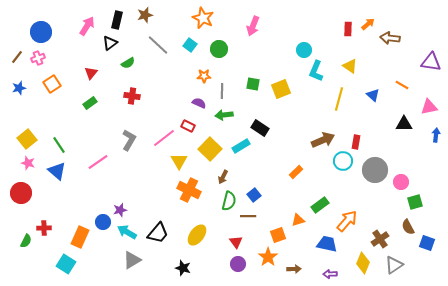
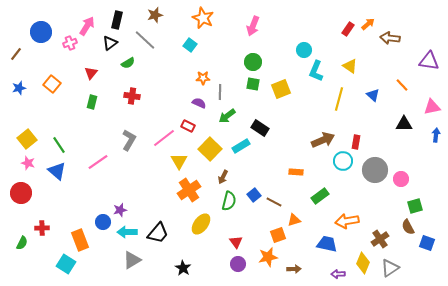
brown star at (145, 15): moved 10 px right
red rectangle at (348, 29): rotated 32 degrees clockwise
gray line at (158, 45): moved 13 px left, 5 px up
green circle at (219, 49): moved 34 px right, 13 px down
brown line at (17, 57): moved 1 px left, 3 px up
pink cross at (38, 58): moved 32 px right, 15 px up
purple triangle at (431, 62): moved 2 px left, 1 px up
orange star at (204, 76): moved 1 px left, 2 px down
orange square at (52, 84): rotated 18 degrees counterclockwise
orange line at (402, 85): rotated 16 degrees clockwise
gray line at (222, 91): moved 2 px left, 1 px down
green rectangle at (90, 103): moved 2 px right, 1 px up; rotated 40 degrees counterclockwise
pink triangle at (429, 107): moved 3 px right
green arrow at (224, 115): moved 3 px right, 1 px down; rotated 30 degrees counterclockwise
orange rectangle at (296, 172): rotated 48 degrees clockwise
pink circle at (401, 182): moved 3 px up
orange cross at (189, 190): rotated 30 degrees clockwise
green square at (415, 202): moved 4 px down
green rectangle at (320, 205): moved 9 px up
brown line at (248, 216): moved 26 px right, 14 px up; rotated 28 degrees clockwise
orange triangle at (298, 220): moved 4 px left
orange arrow at (347, 221): rotated 140 degrees counterclockwise
red cross at (44, 228): moved 2 px left
cyan arrow at (127, 232): rotated 30 degrees counterclockwise
yellow ellipse at (197, 235): moved 4 px right, 11 px up
orange rectangle at (80, 237): moved 3 px down; rotated 45 degrees counterclockwise
green semicircle at (26, 241): moved 4 px left, 2 px down
orange star at (268, 257): rotated 24 degrees clockwise
gray triangle at (394, 265): moved 4 px left, 3 px down
black star at (183, 268): rotated 14 degrees clockwise
purple arrow at (330, 274): moved 8 px right
